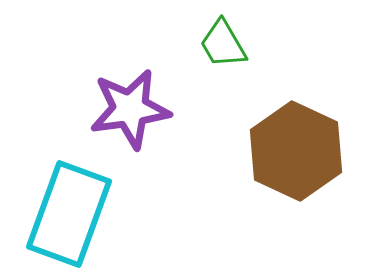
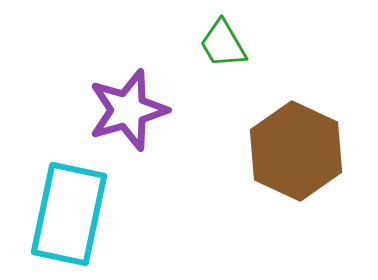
purple star: moved 2 px left, 1 px down; rotated 8 degrees counterclockwise
cyan rectangle: rotated 8 degrees counterclockwise
